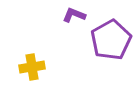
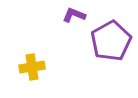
purple pentagon: moved 1 px down
